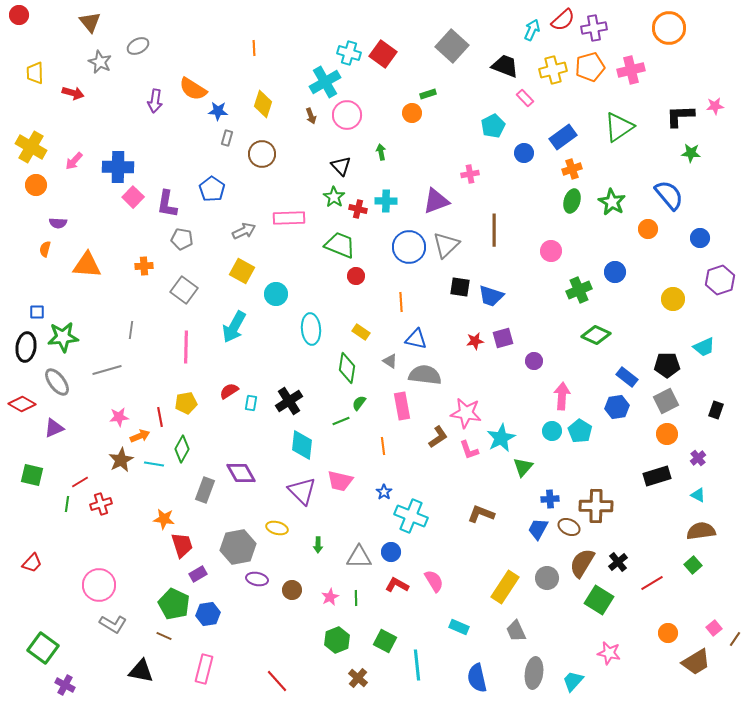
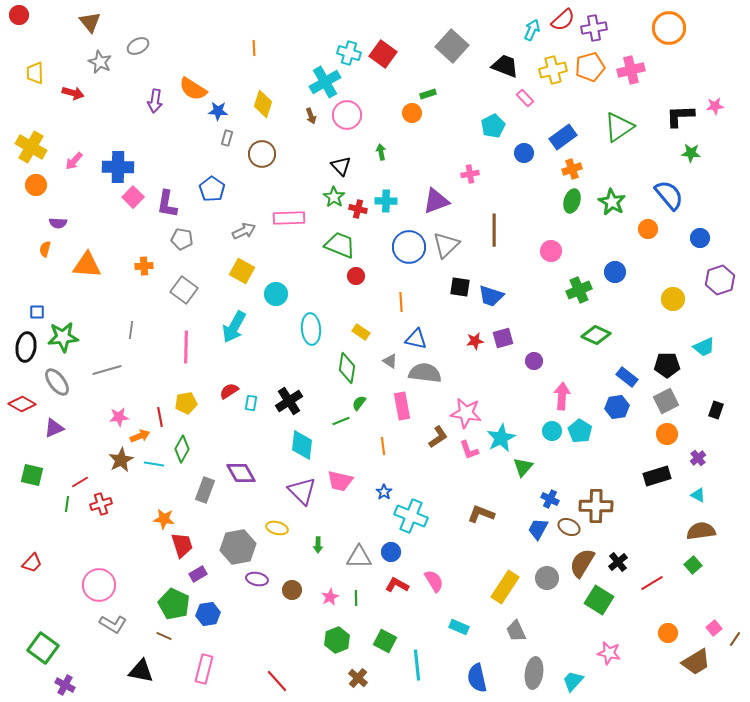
gray semicircle at (425, 375): moved 2 px up
blue cross at (550, 499): rotated 30 degrees clockwise
